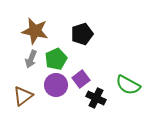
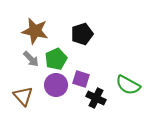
gray arrow: rotated 66 degrees counterclockwise
purple square: rotated 36 degrees counterclockwise
brown triangle: rotated 35 degrees counterclockwise
